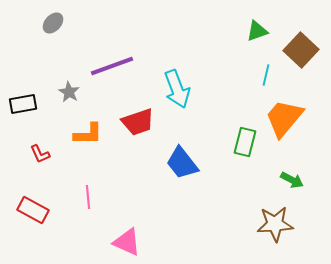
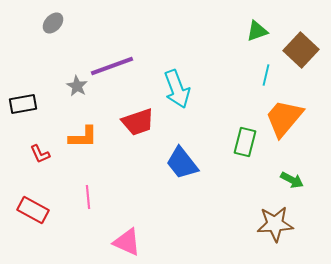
gray star: moved 8 px right, 6 px up
orange L-shape: moved 5 px left, 3 px down
